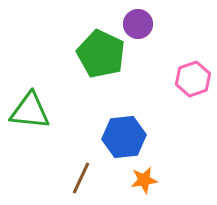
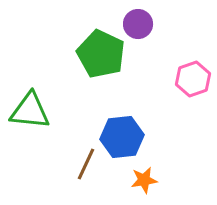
blue hexagon: moved 2 px left
brown line: moved 5 px right, 14 px up
